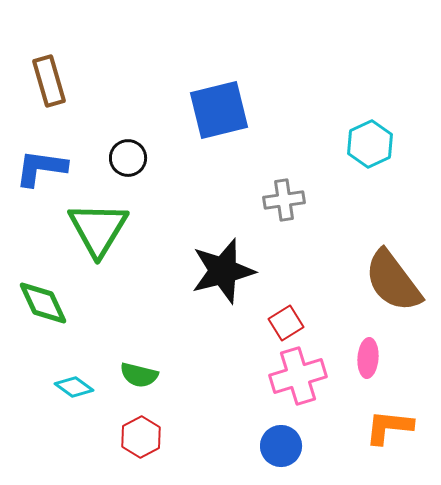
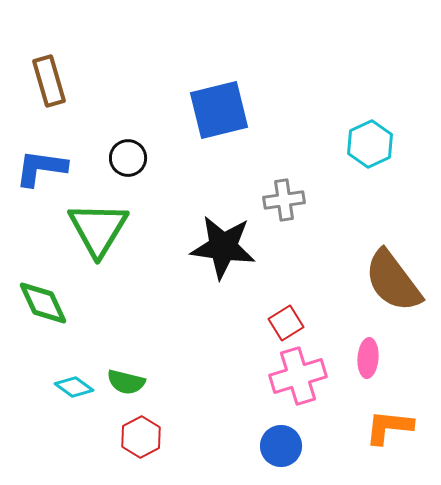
black star: moved 24 px up; rotated 22 degrees clockwise
green semicircle: moved 13 px left, 7 px down
